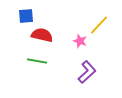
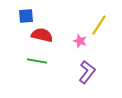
yellow line: rotated 10 degrees counterclockwise
purple L-shape: rotated 10 degrees counterclockwise
